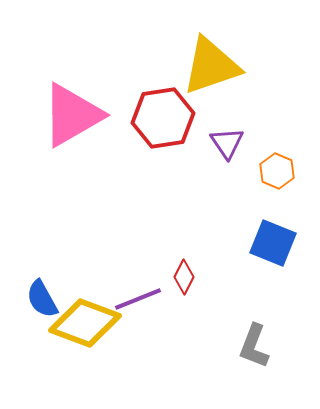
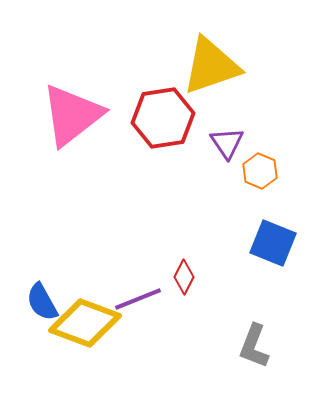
pink triangle: rotated 8 degrees counterclockwise
orange hexagon: moved 17 px left
blue semicircle: moved 3 px down
